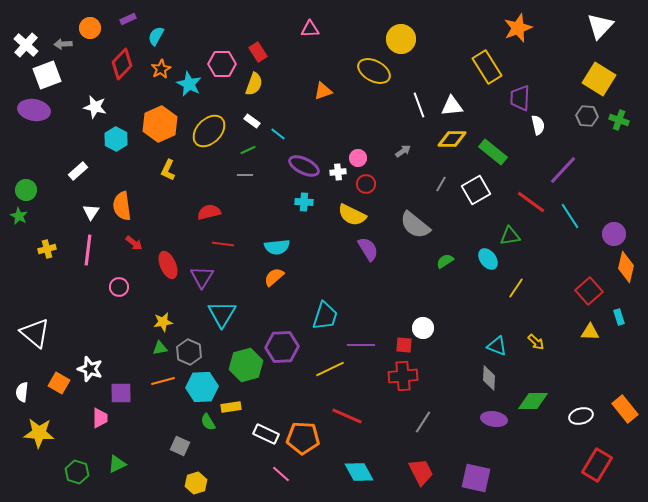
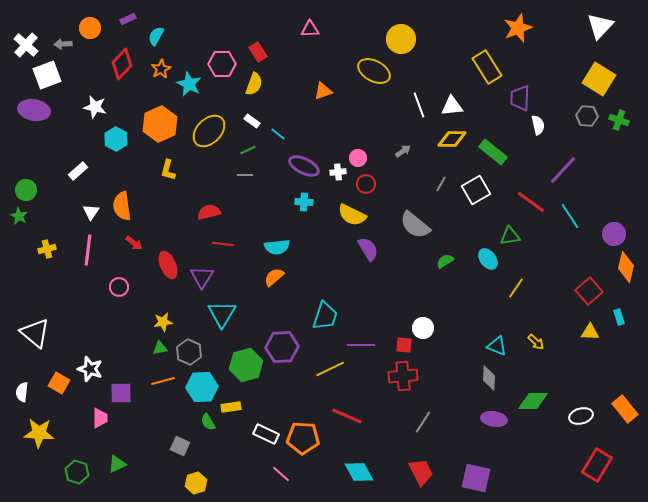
yellow L-shape at (168, 170): rotated 10 degrees counterclockwise
